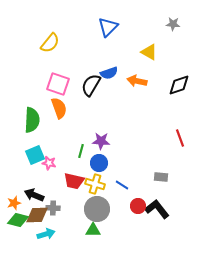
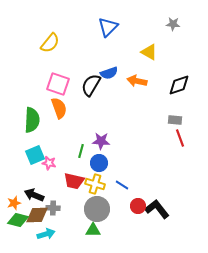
gray rectangle: moved 14 px right, 57 px up
